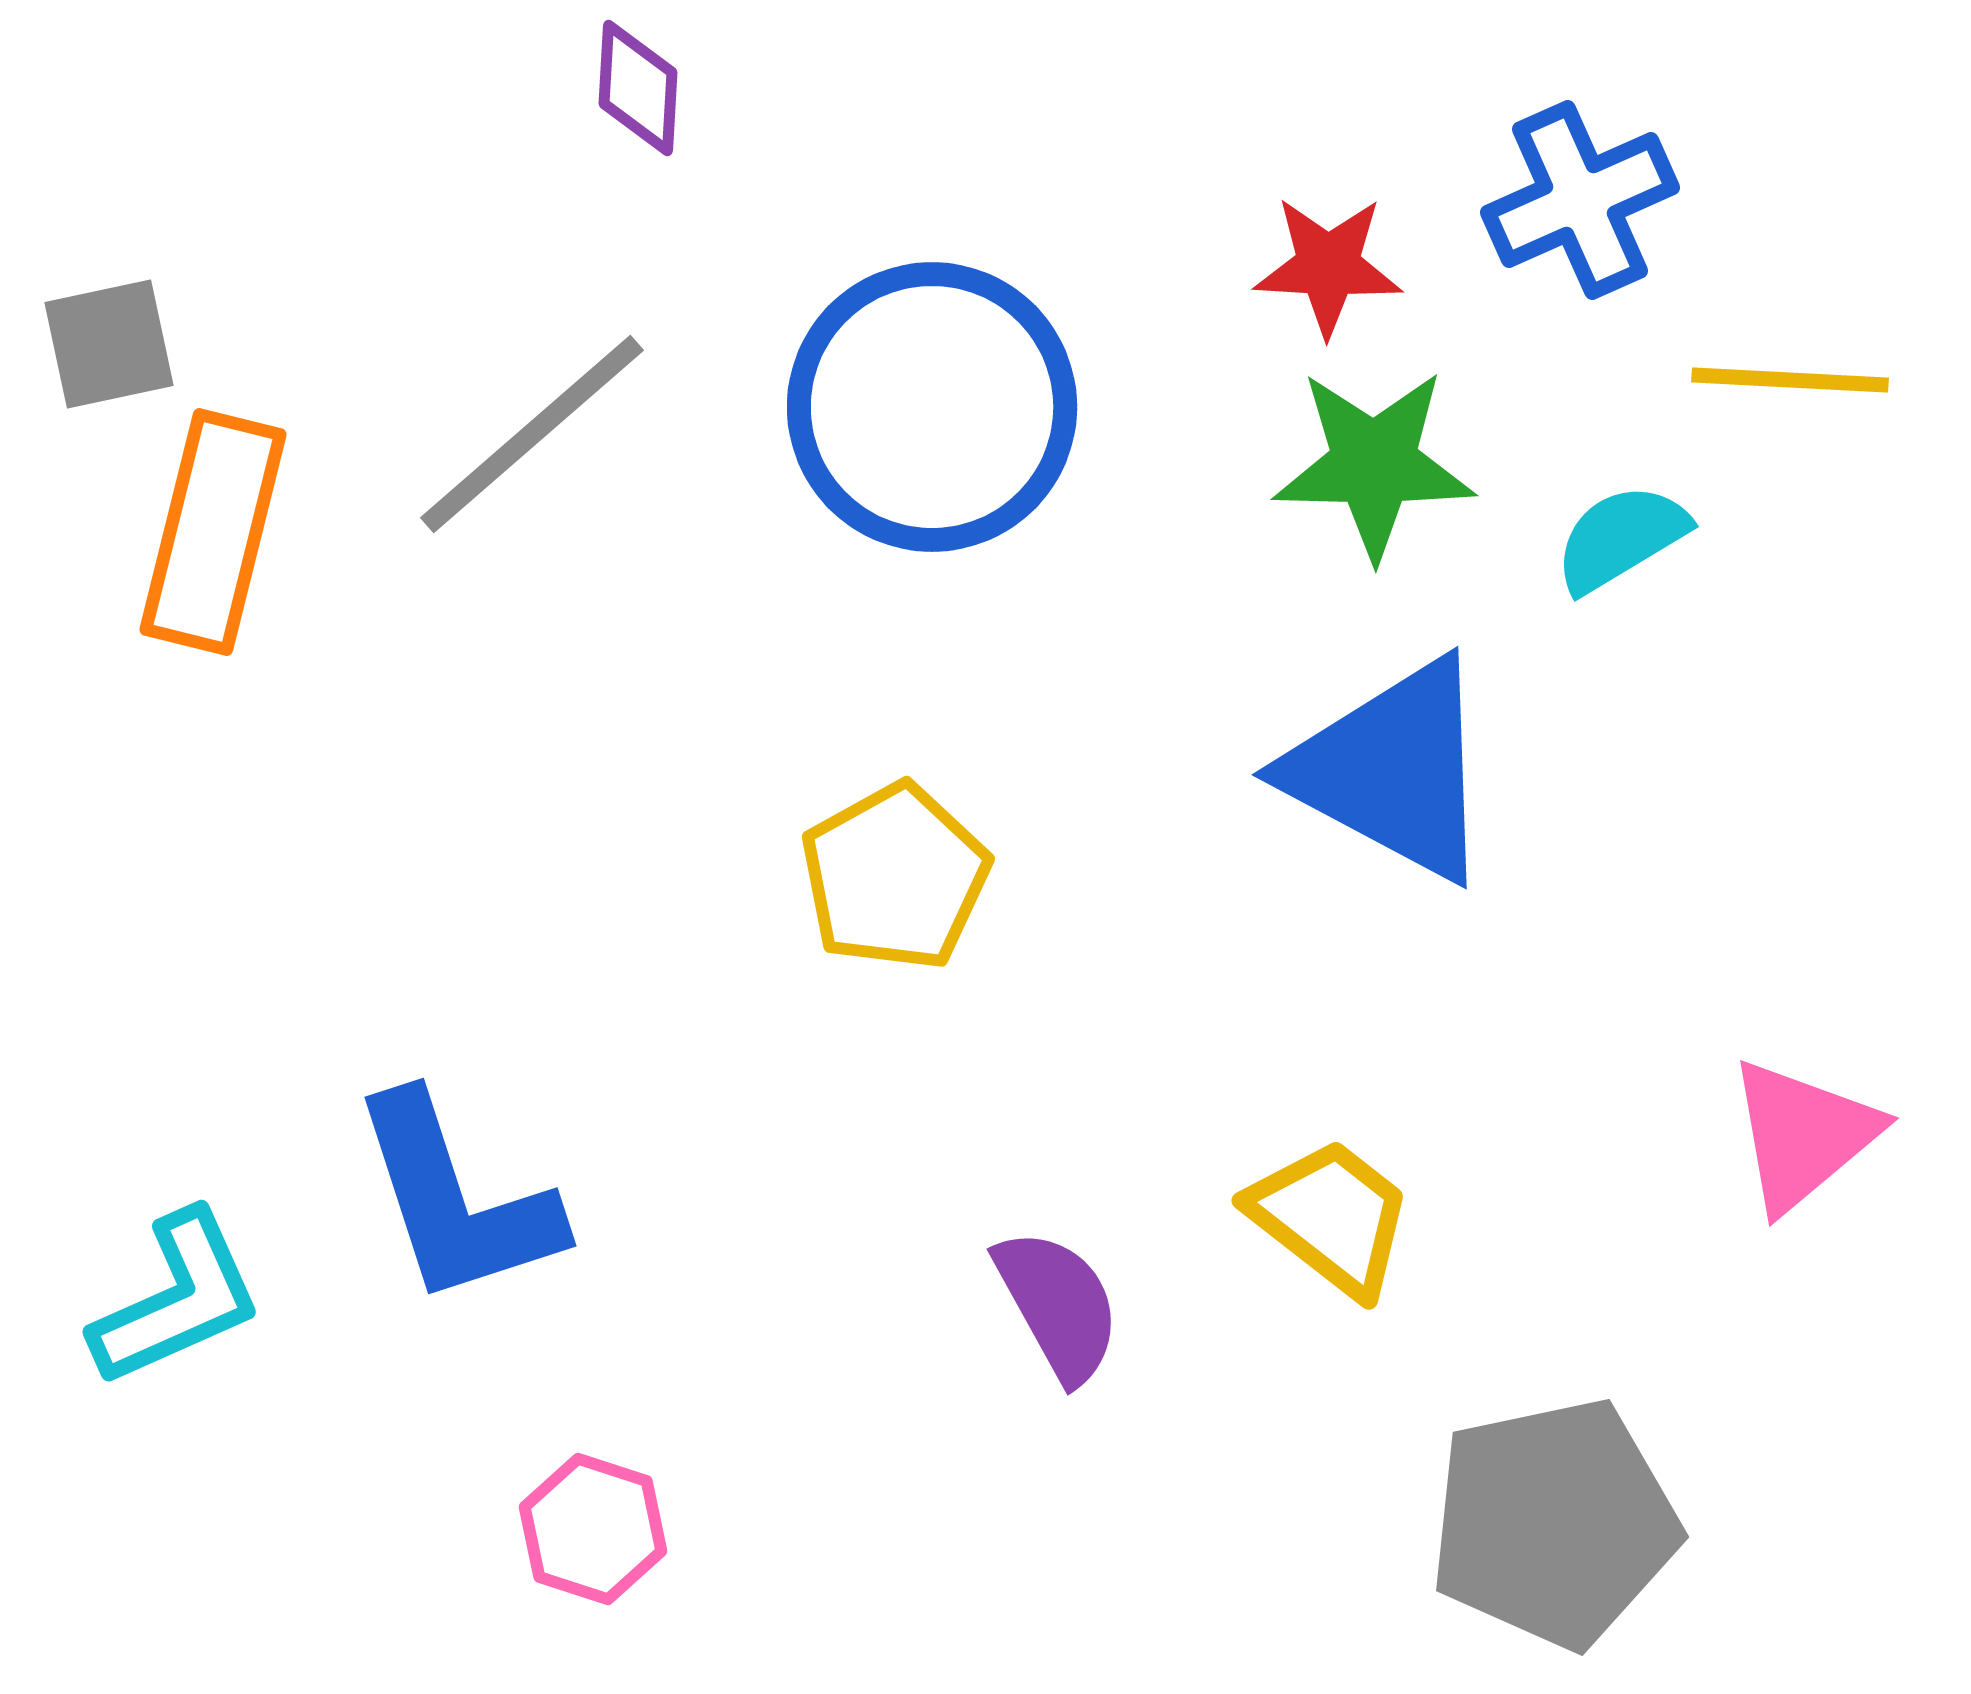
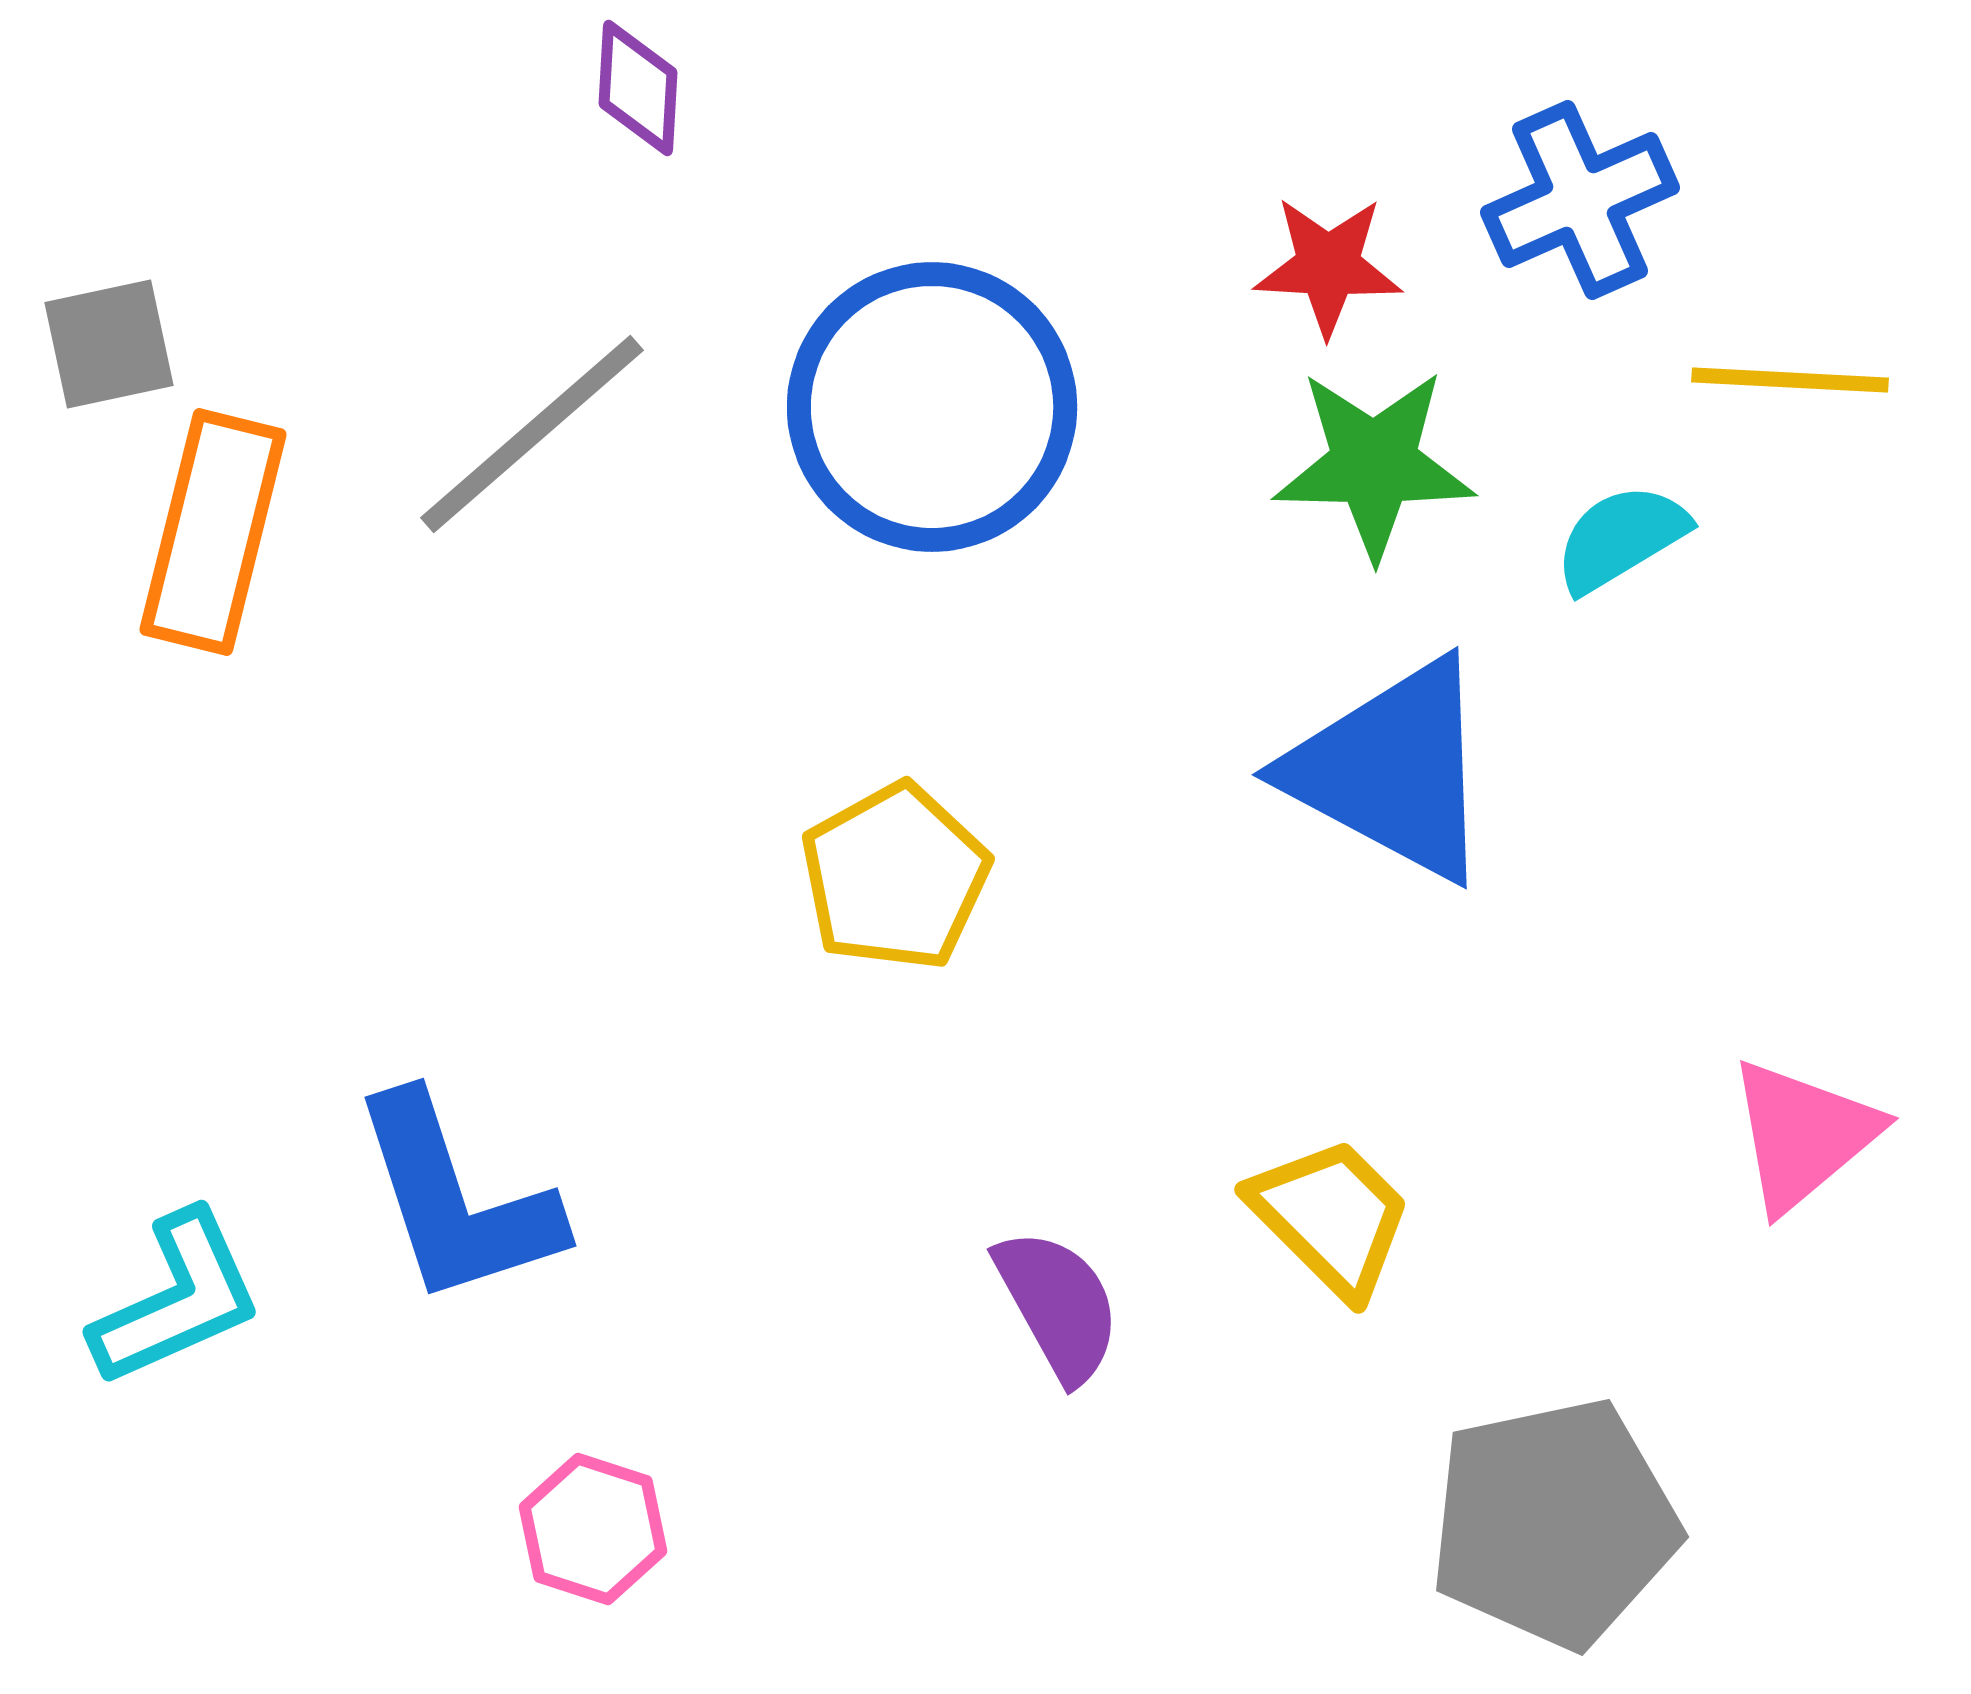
yellow trapezoid: rotated 7 degrees clockwise
